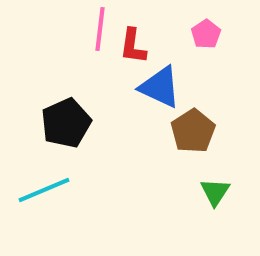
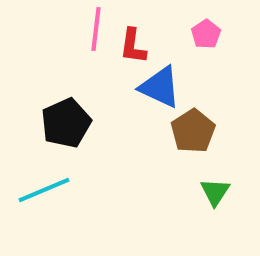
pink line: moved 4 px left
